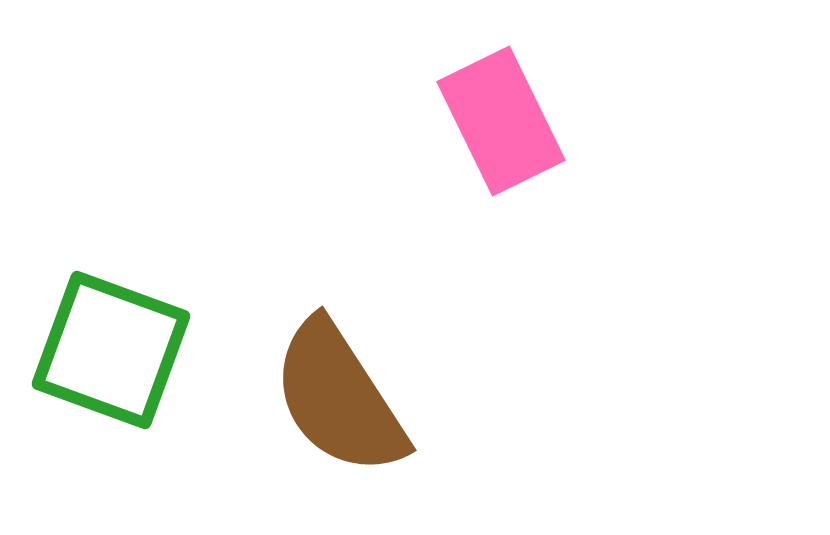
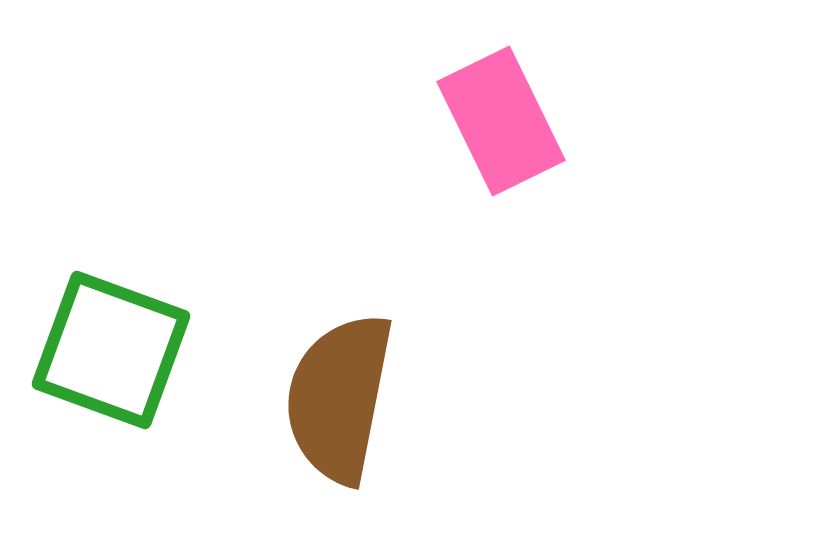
brown semicircle: rotated 44 degrees clockwise
